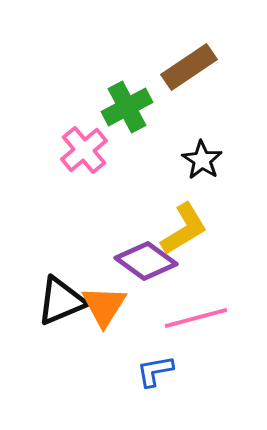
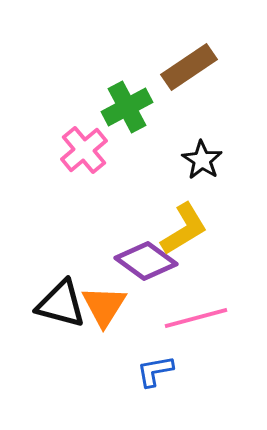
black triangle: moved 3 px down; rotated 38 degrees clockwise
